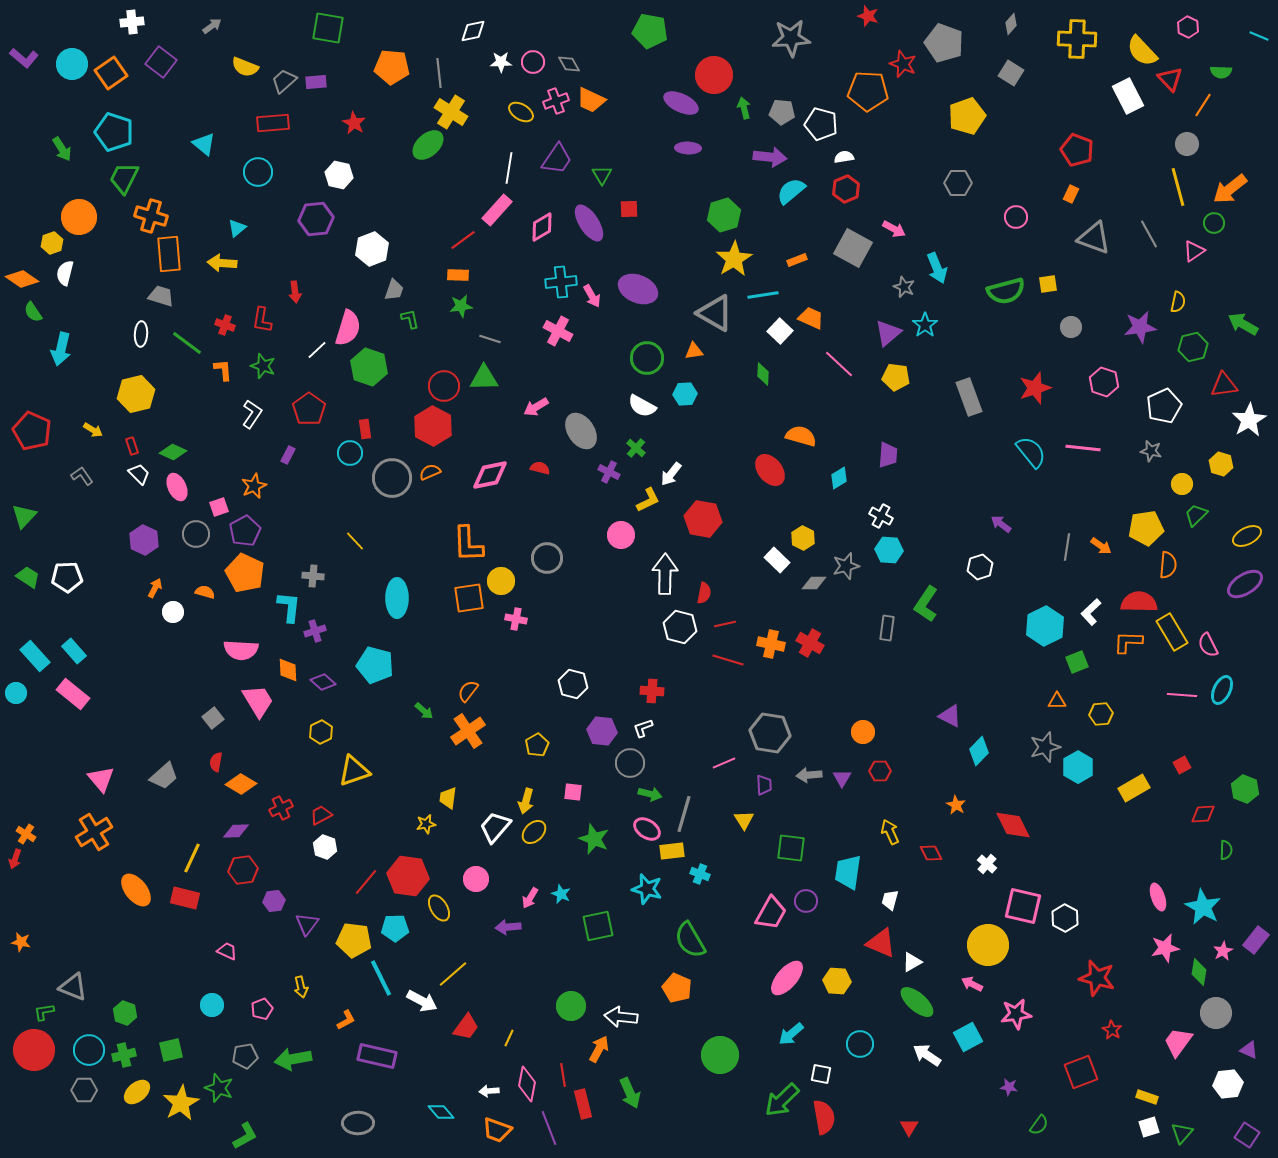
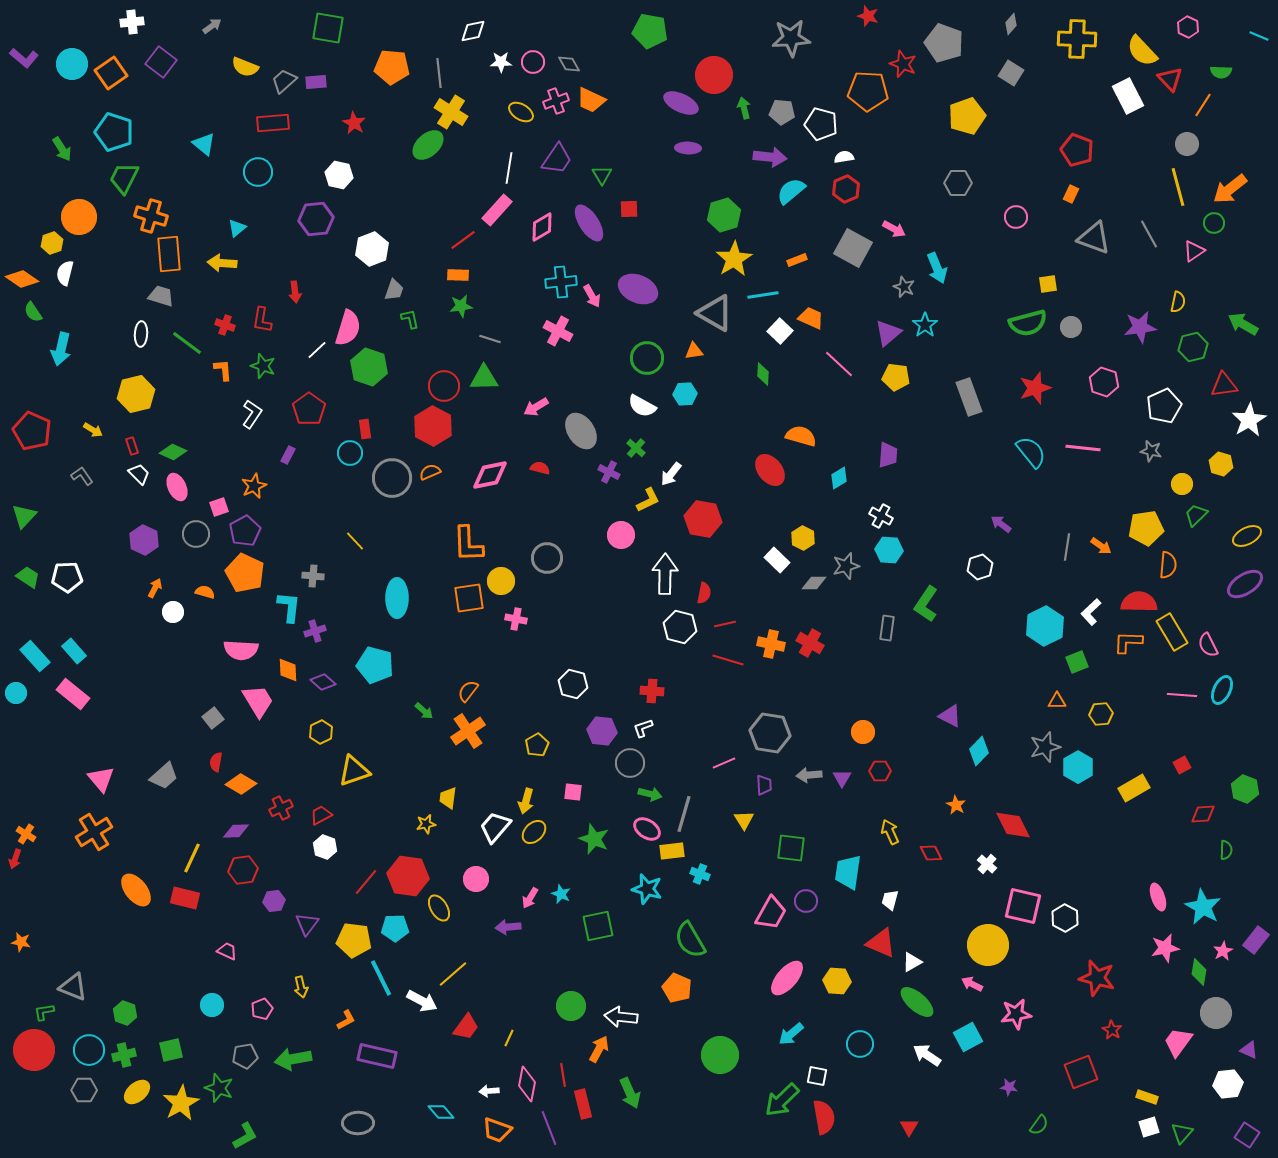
green semicircle at (1006, 291): moved 22 px right, 32 px down
white square at (821, 1074): moved 4 px left, 2 px down
